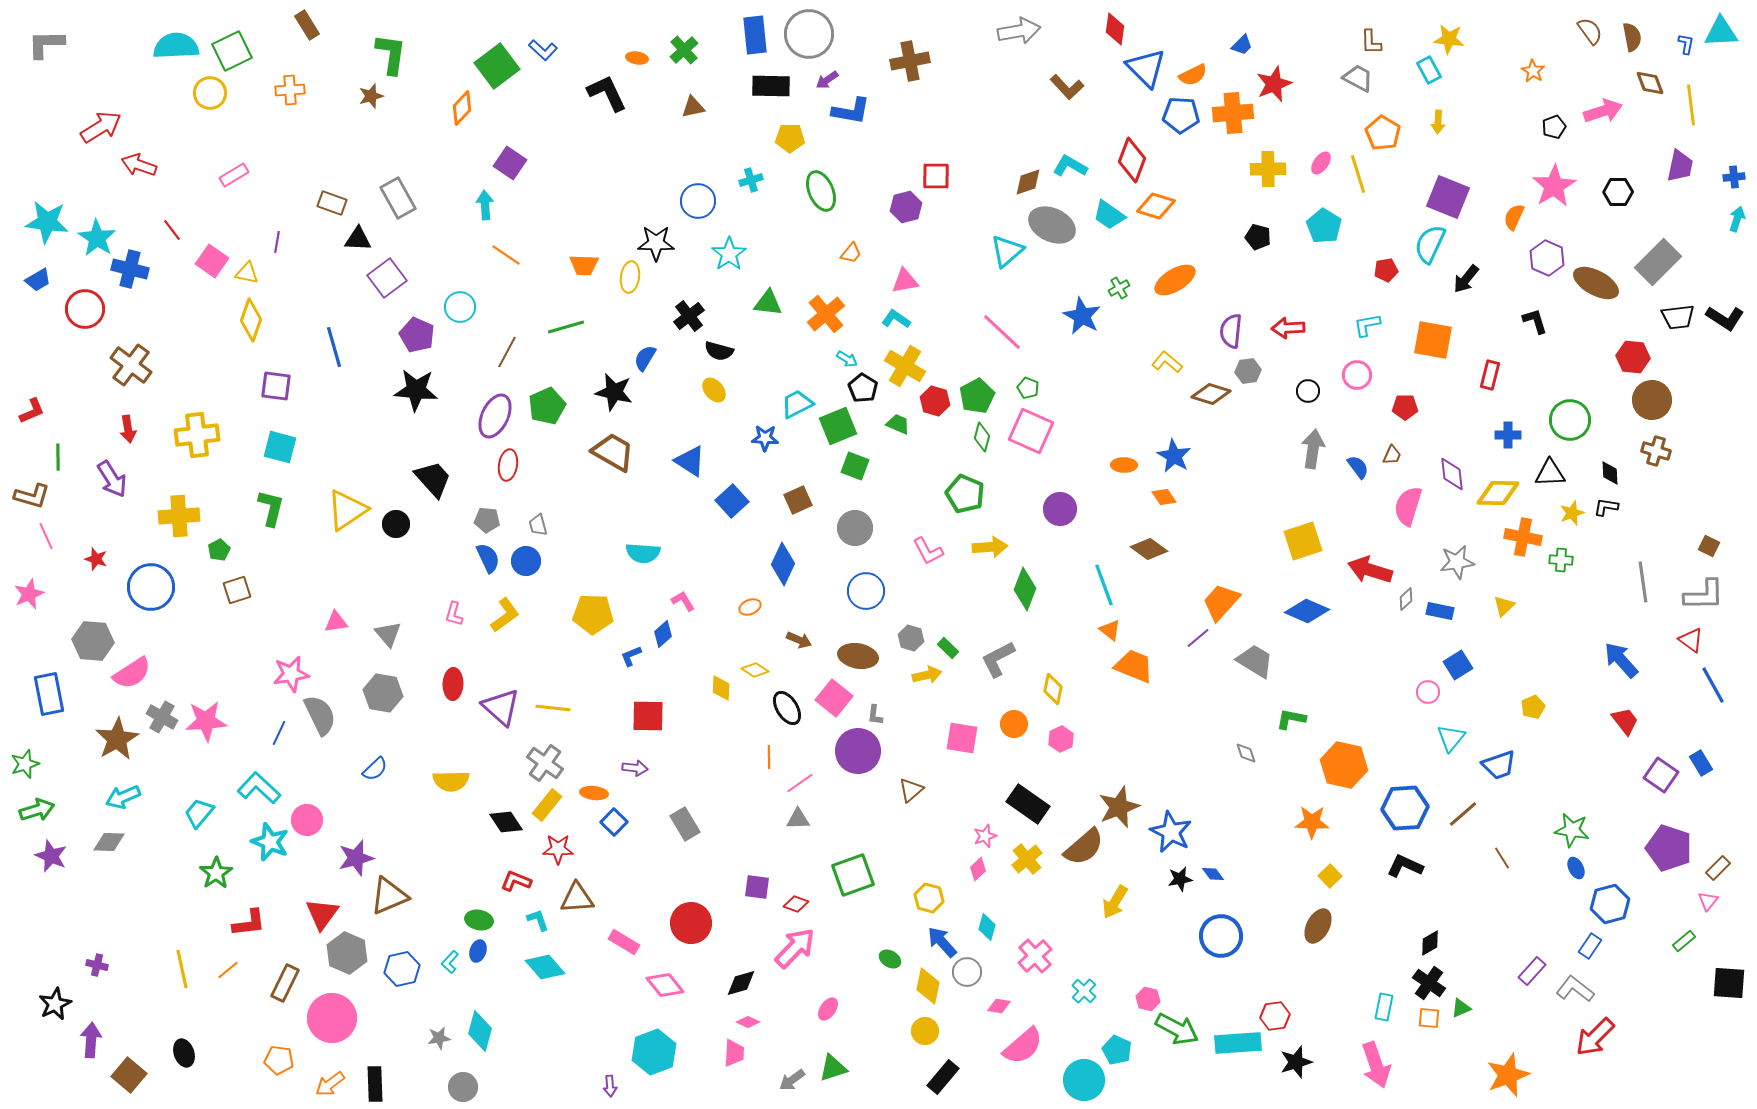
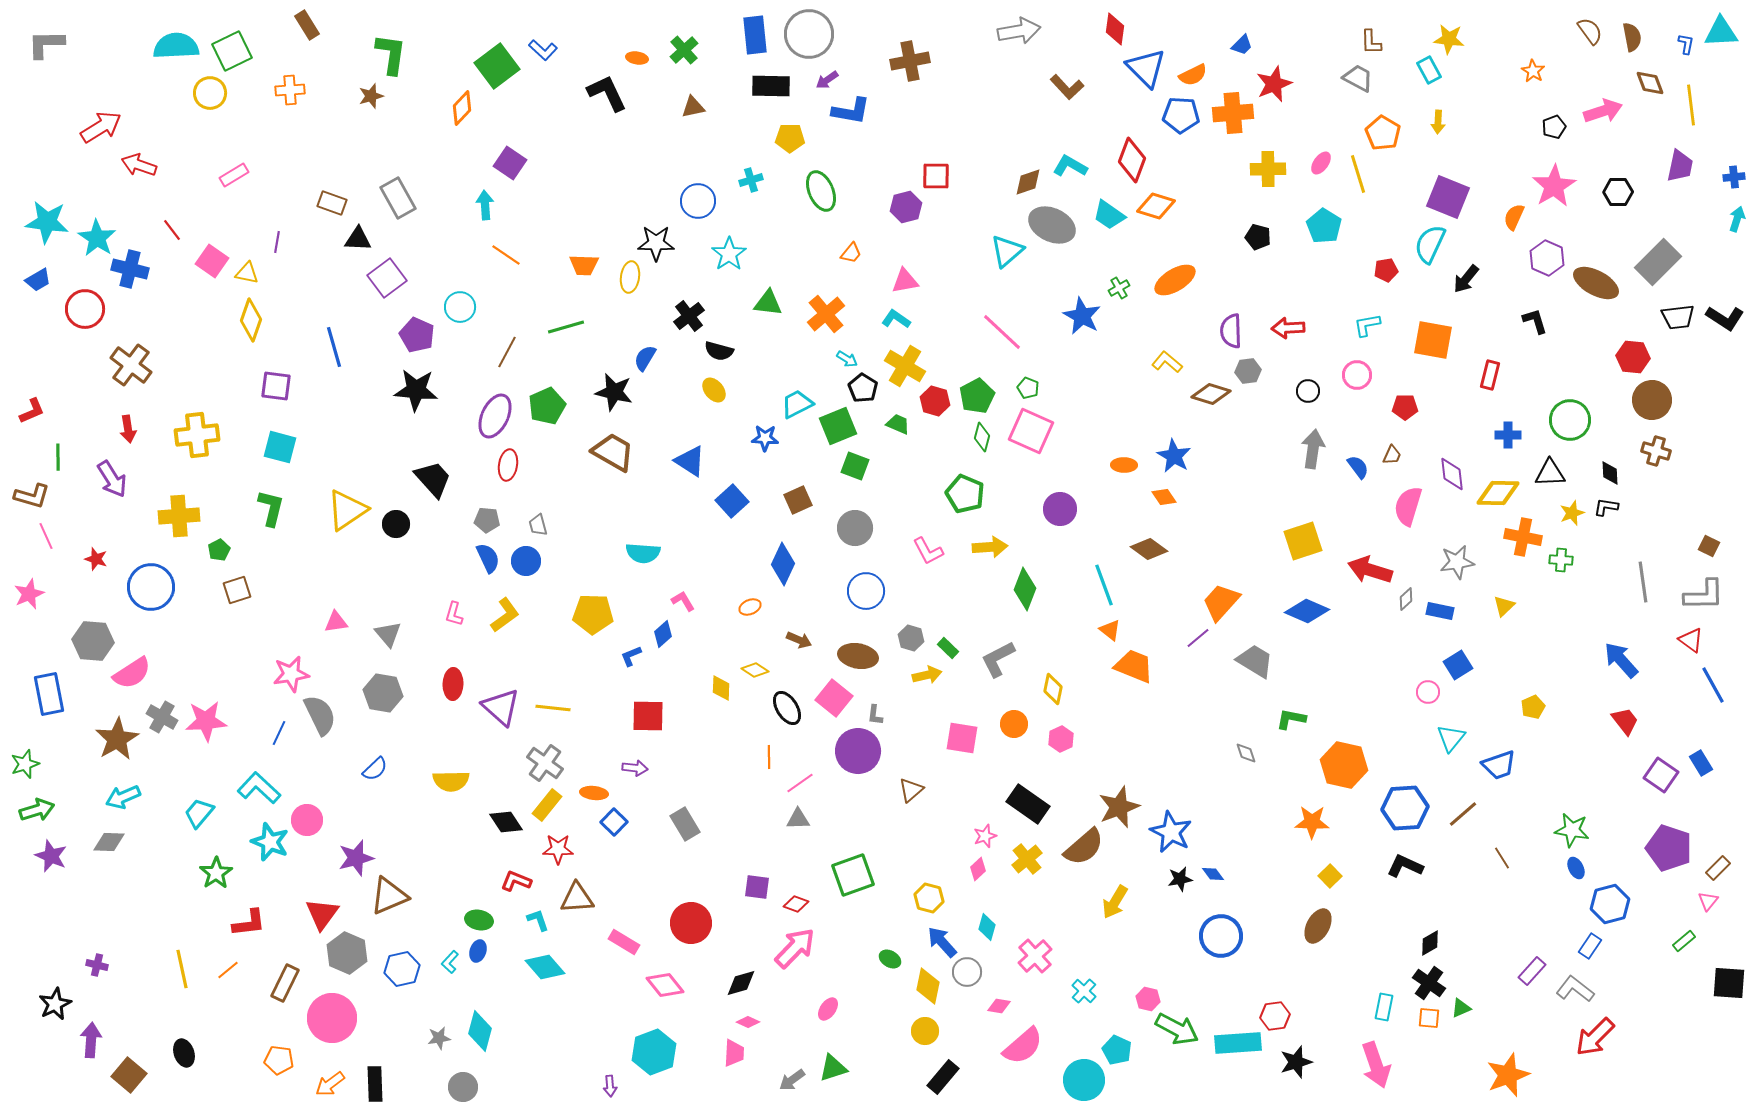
purple semicircle at (1231, 331): rotated 8 degrees counterclockwise
